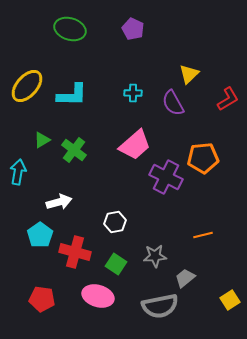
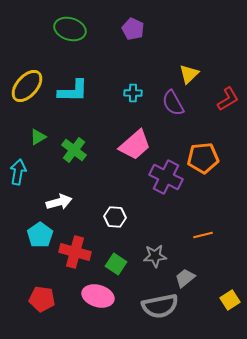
cyan L-shape: moved 1 px right, 4 px up
green triangle: moved 4 px left, 3 px up
white hexagon: moved 5 px up; rotated 15 degrees clockwise
